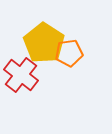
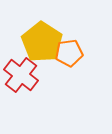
yellow pentagon: moved 2 px left, 1 px up
